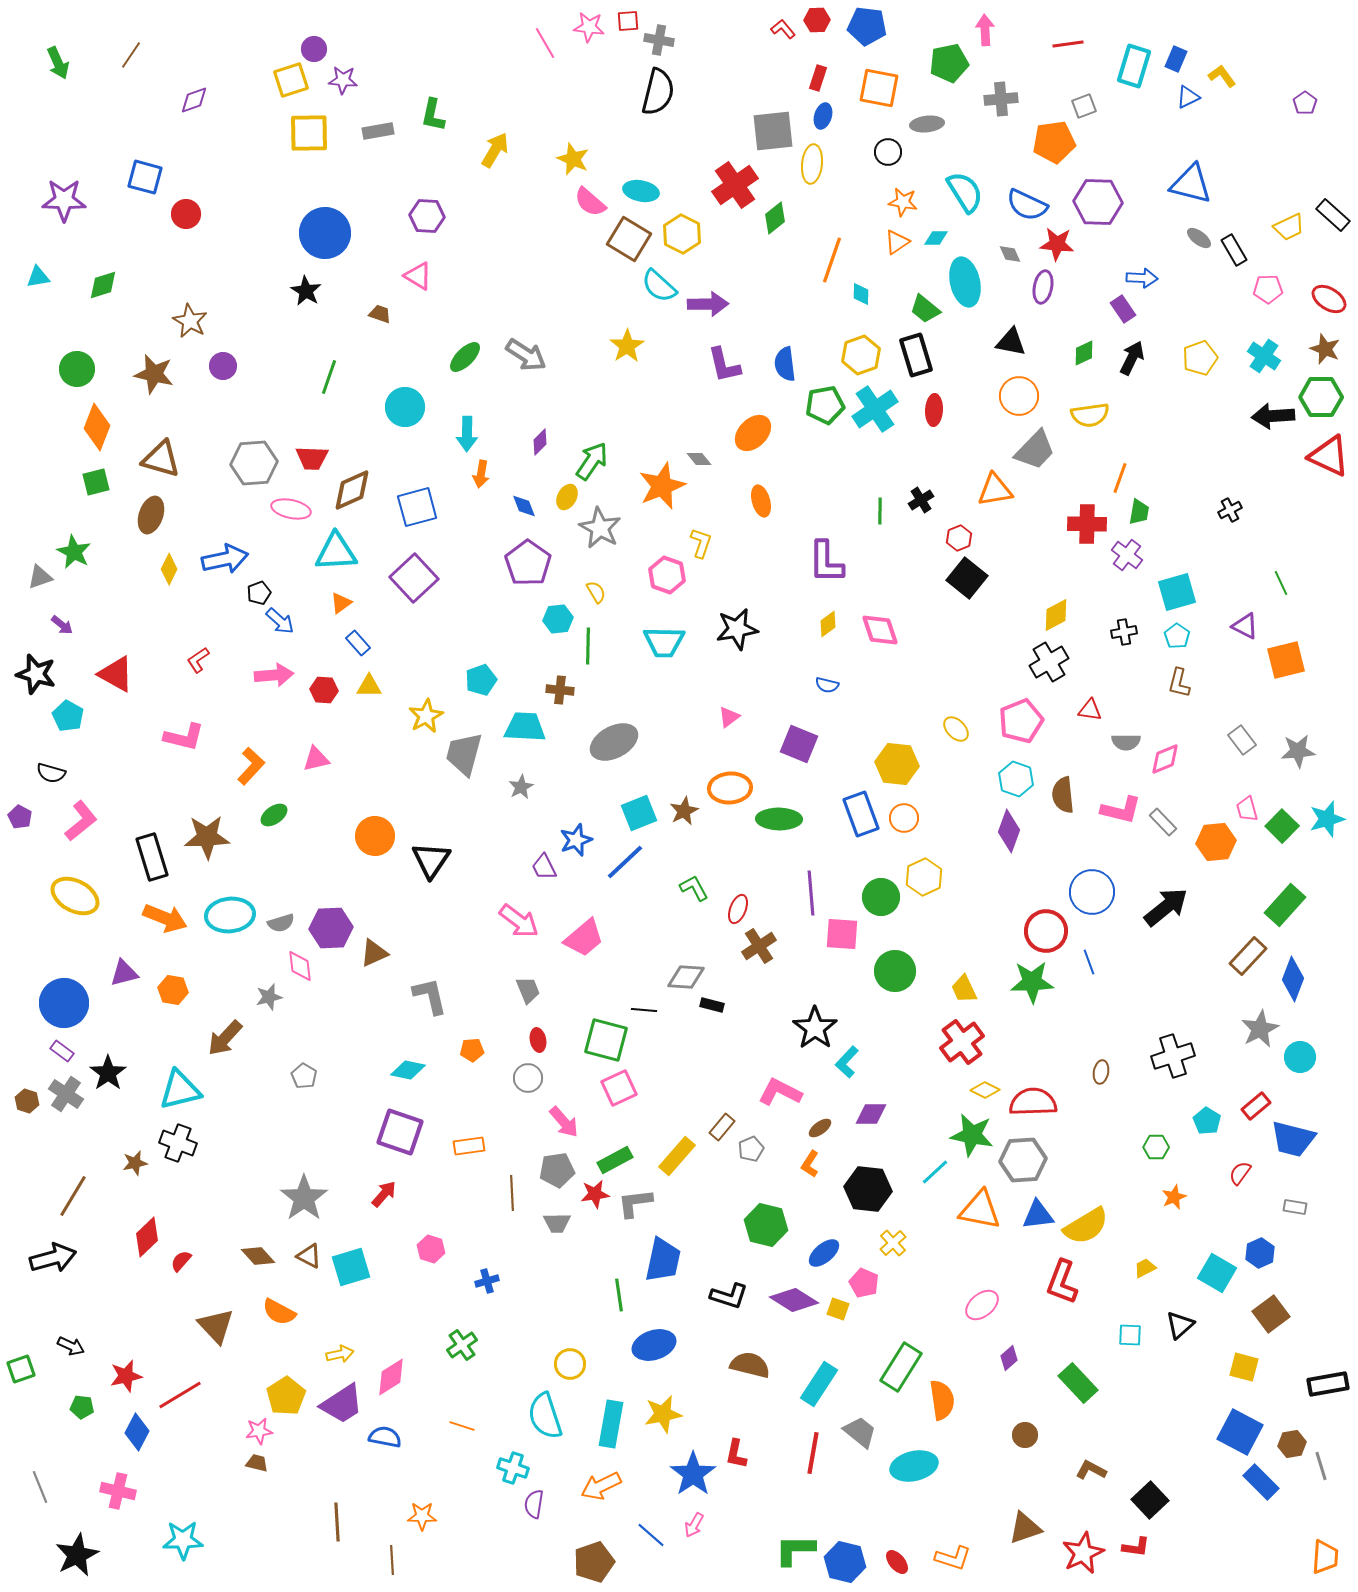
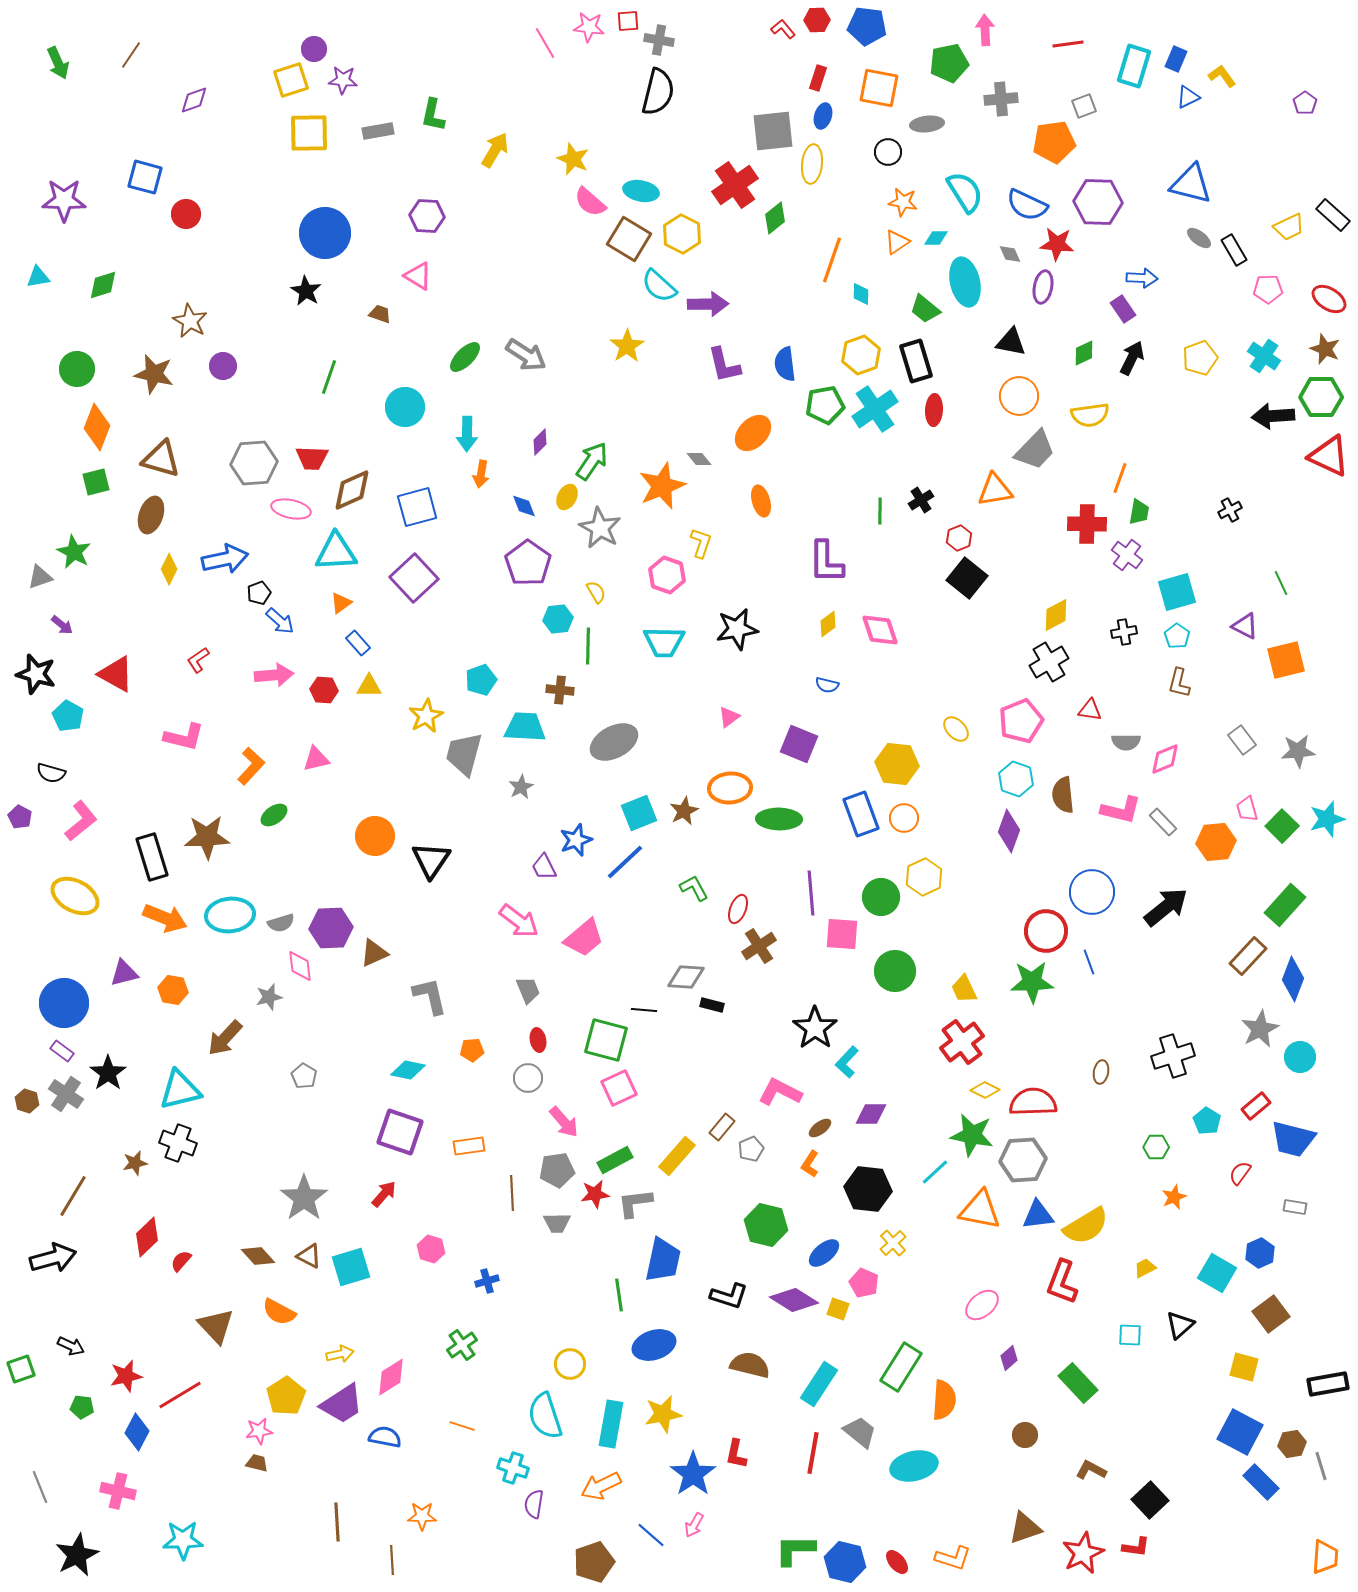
black rectangle at (916, 355): moved 6 px down
orange semicircle at (942, 1400): moved 2 px right; rotated 12 degrees clockwise
